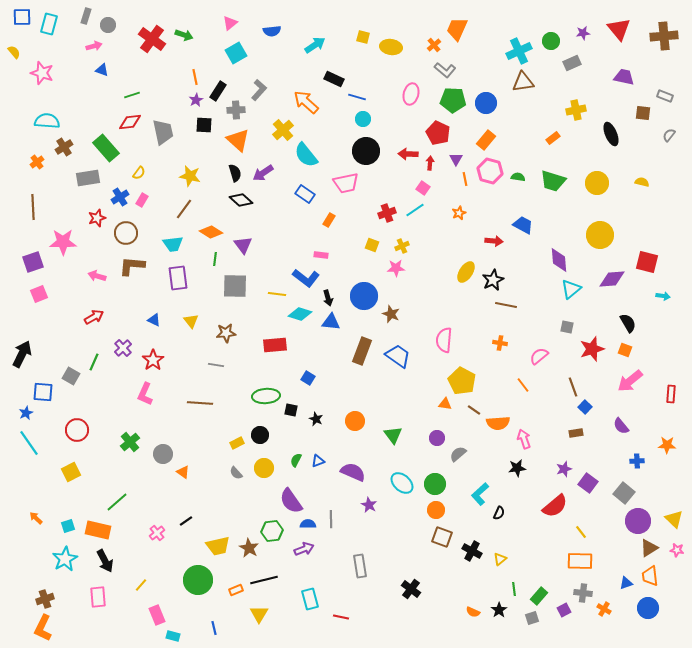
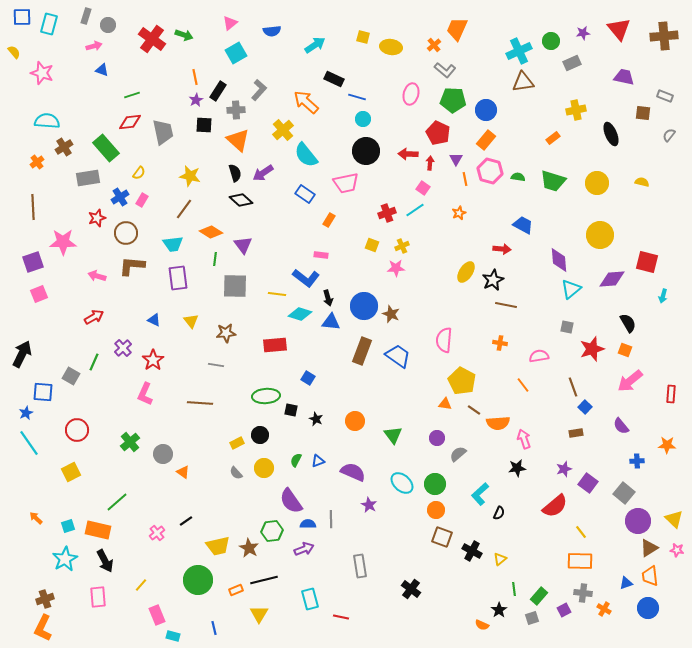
blue circle at (486, 103): moved 7 px down
red arrow at (494, 241): moved 8 px right, 8 px down
blue circle at (364, 296): moved 10 px down
cyan arrow at (663, 296): rotated 96 degrees clockwise
pink semicircle at (539, 356): rotated 30 degrees clockwise
orange semicircle at (473, 612): moved 9 px right, 13 px down
